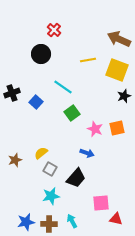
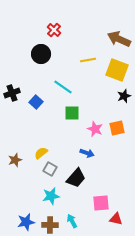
green square: rotated 35 degrees clockwise
brown cross: moved 1 px right, 1 px down
